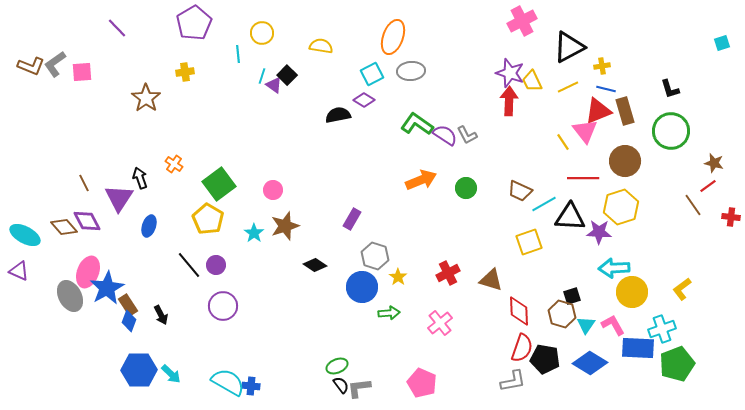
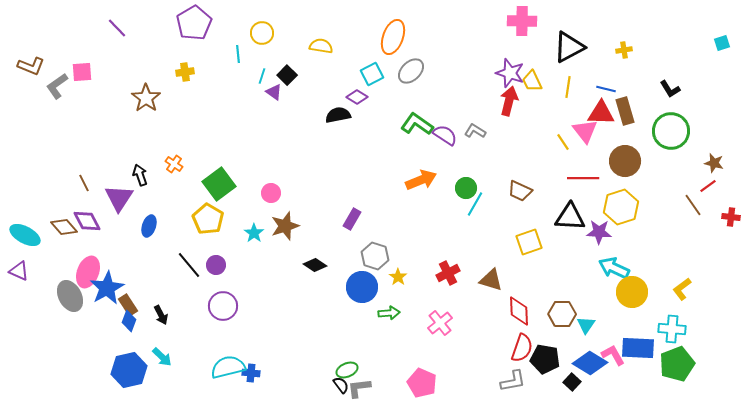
pink cross at (522, 21): rotated 28 degrees clockwise
gray L-shape at (55, 64): moved 2 px right, 22 px down
yellow cross at (602, 66): moved 22 px right, 16 px up
gray ellipse at (411, 71): rotated 40 degrees counterclockwise
purple triangle at (274, 85): moved 7 px down
yellow line at (568, 87): rotated 55 degrees counterclockwise
black L-shape at (670, 89): rotated 15 degrees counterclockwise
purple diamond at (364, 100): moved 7 px left, 3 px up
red arrow at (509, 101): rotated 12 degrees clockwise
red triangle at (598, 111): moved 3 px right, 2 px down; rotated 24 degrees clockwise
gray L-shape at (467, 135): moved 8 px right, 4 px up; rotated 150 degrees clockwise
black arrow at (140, 178): moved 3 px up
pink circle at (273, 190): moved 2 px left, 3 px down
cyan line at (544, 204): moved 69 px left; rotated 30 degrees counterclockwise
cyan arrow at (614, 268): rotated 28 degrees clockwise
black square at (572, 296): moved 86 px down; rotated 30 degrees counterclockwise
brown hexagon at (562, 314): rotated 16 degrees counterclockwise
pink L-shape at (613, 325): moved 30 px down
cyan cross at (662, 329): moved 10 px right; rotated 24 degrees clockwise
green ellipse at (337, 366): moved 10 px right, 4 px down
blue hexagon at (139, 370): moved 10 px left; rotated 12 degrees counterclockwise
cyan arrow at (171, 374): moved 9 px left, 17 px up
cyan semicircle at (228, 382): moved 15 px up; rotated 44 degrees counterclockwise
blue cross at (251, 386): moved 13 px up
